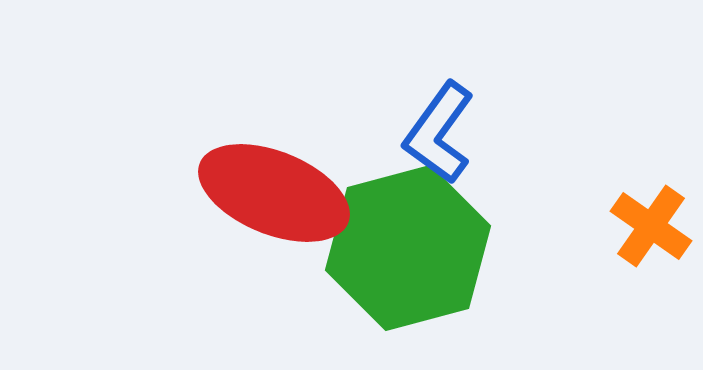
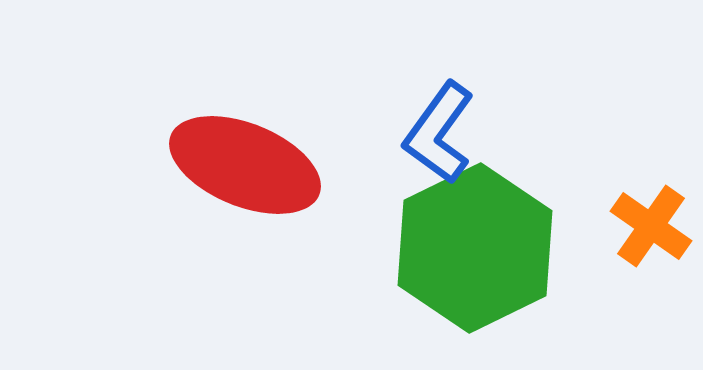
red ellipse: moved 29 px left, 28 px up
green hexagon: moved 67 px right; rotated 11 degrees counterclockwise
